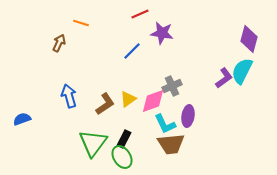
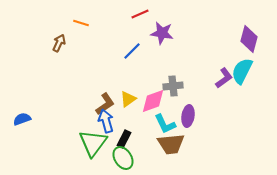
gray cross: moved 1 px right; rotated 18 degrees clockwise
blue arrow: moved 37 px right, 25 px down
green ellipse: moved 1 px right, 1 px down
